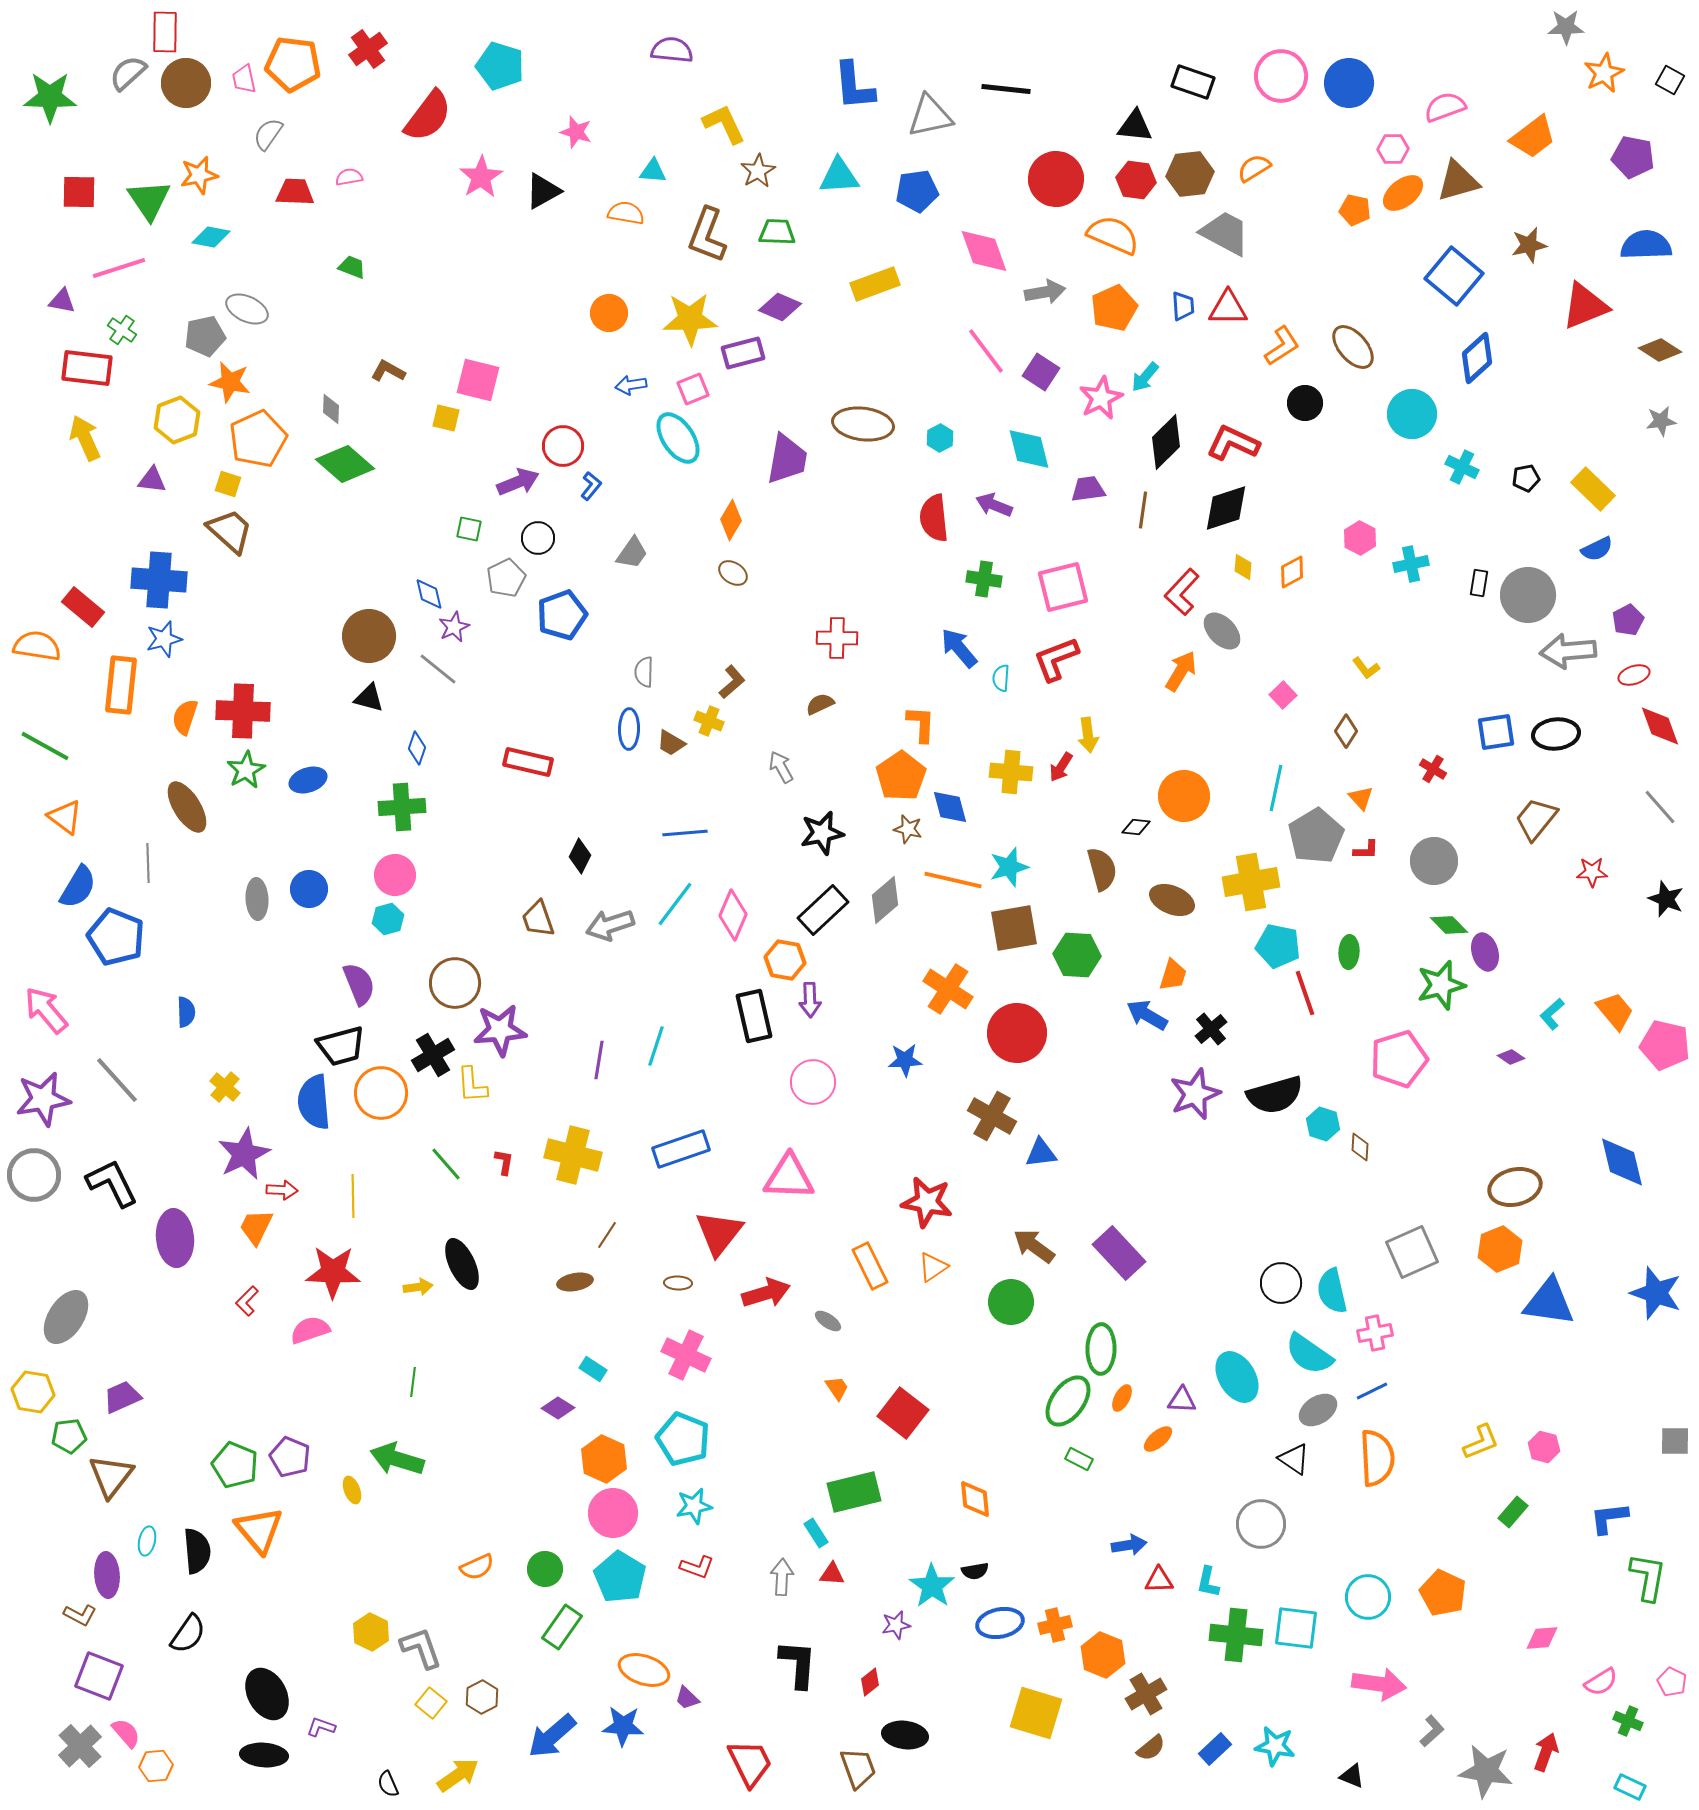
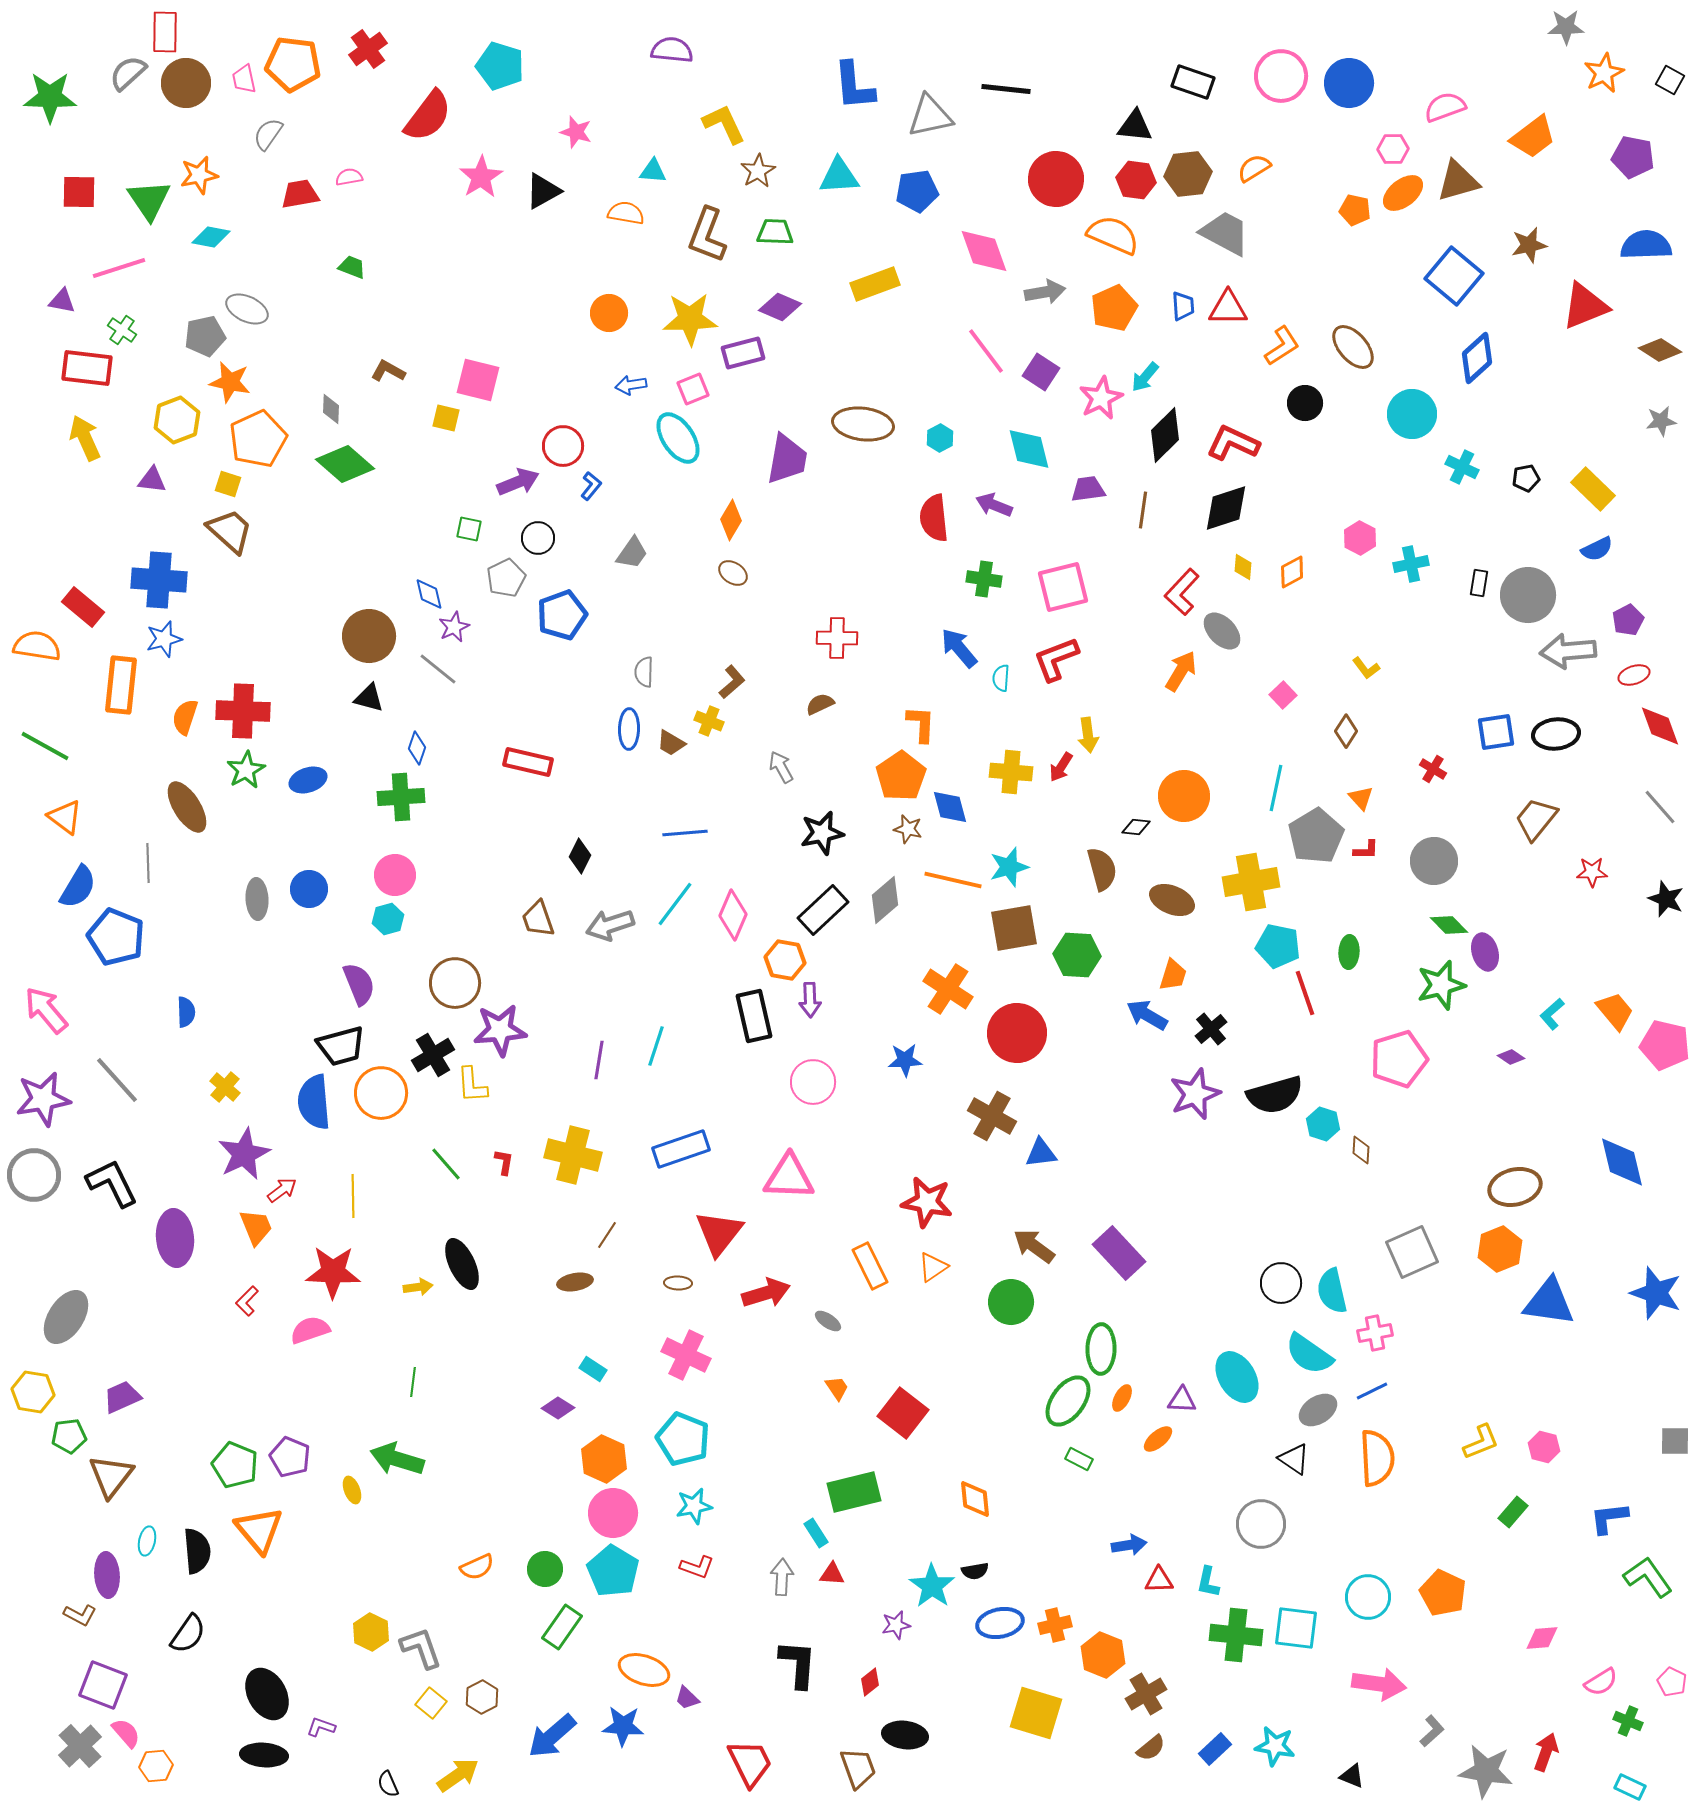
brown hexagon at (1190, 174): moved 2 px left
red trapezoid at (295, 192): moved 5 px right, 2 px down; rotated 12 degrees counterclockwise
green trapezoid at (777, 232): moved 2 px left
black diamond at (1166, 442): moved 1 px left, 7 px up
green cross at (402, 807): moved 1 px left, 10 px up
brown diamond at (1360, 1147): moved 1 px right, 3 px down
red arrow at (282, 1190): rotated 40 degrees counterclockwise
orange trapezoid at (256, 1227): rotated 132 degrees clockwise
cyan pentagon at (620, 1577): moved 7 px left, 6 px up
green L-shape at (1648, 1577): rotated 45 degrees counterclockwise
purple square at (99, 1676): moved 4 px right, 9 px down
